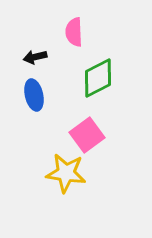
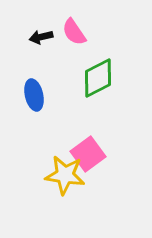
pink semicircle: rotated 32 degrees counterclockwise
black arrow: moved 6 px right, 20 px up
pink square: moved 1 px right, 19 px down
yellow star: moved 1 px left, 2 px down
